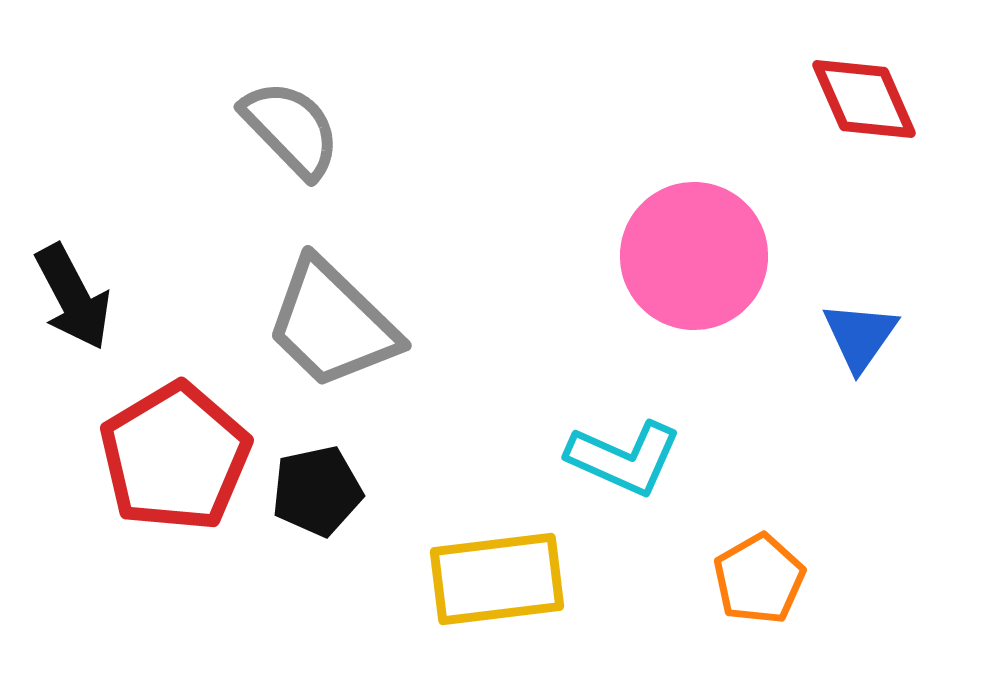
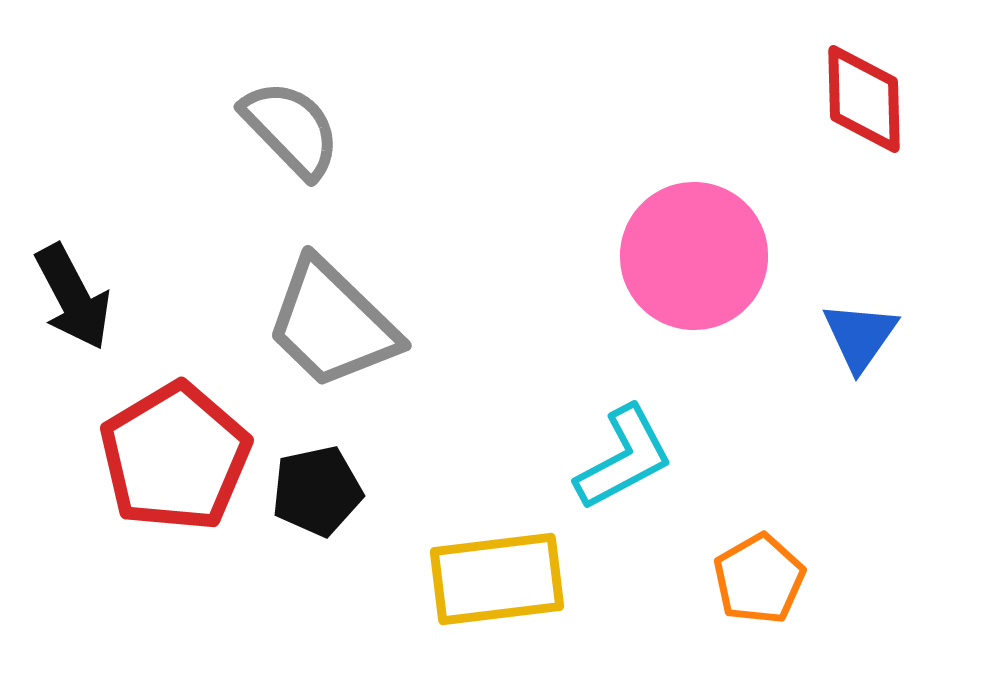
red diamond: rotated 22 degrees clockwise
cyan L-shape: rotated 52 degrees counterclockwise
